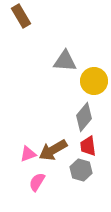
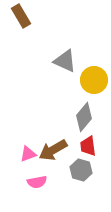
gray triangle: rotated 20 degrees clockwise
yellow circle: moved 1 px up
pink semicircle: rotated 132 degrees counterclockwise
